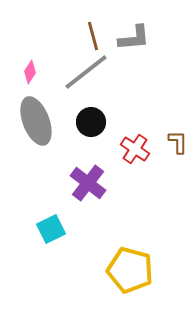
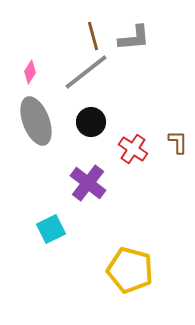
red cross: moved 2 px left
